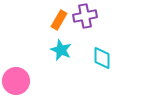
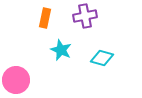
orange rectangle: moved 14 px left, 2 px up; rotated 18 degrees counterclockwise
cyan diamond: rotated 75 degrees counterclockwise
pink circle: moved 1 px up
